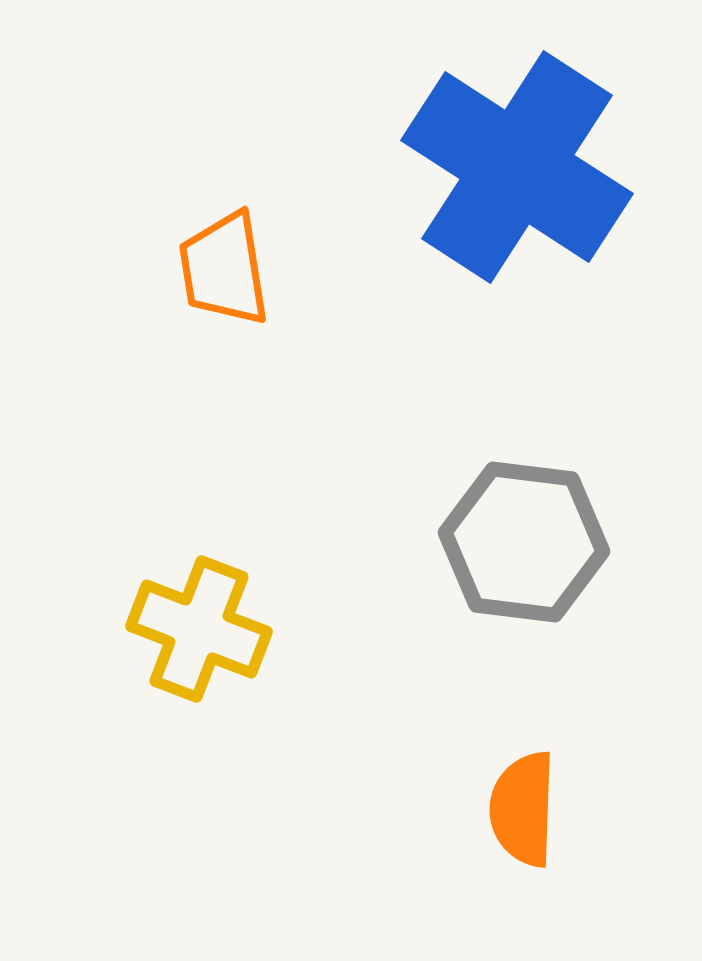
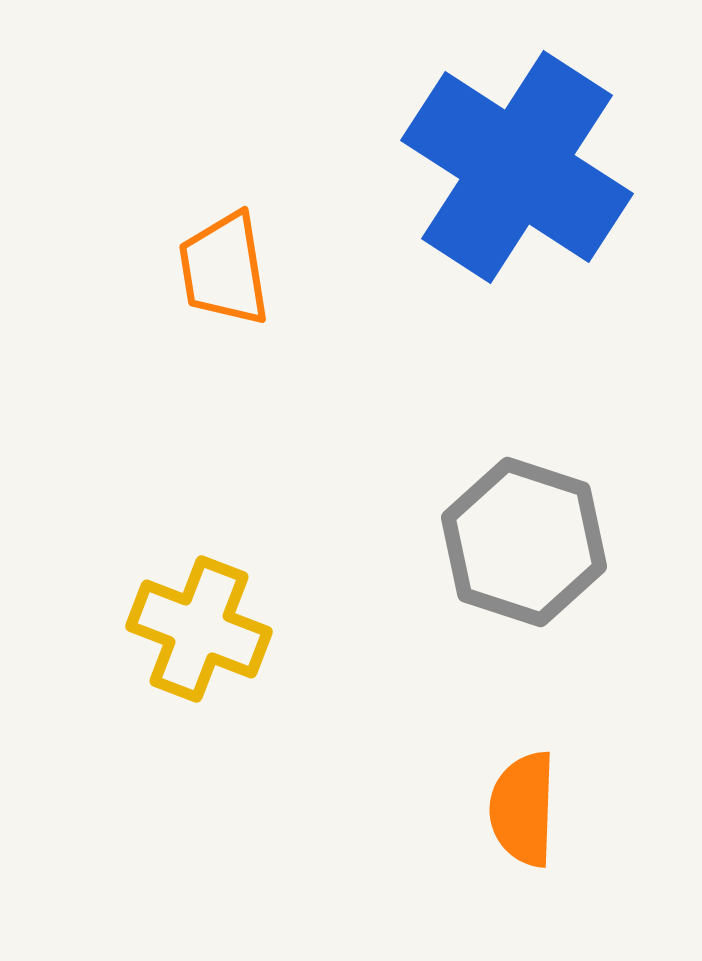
gray hexagon: rotated 11 degrees clockwise
